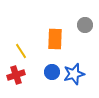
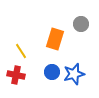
gray circle: moved 4 px left, 1 px up
orange rectangle: rotated 15 degrees clockwise
red cross: rotated 30 degrees clockwise
